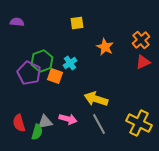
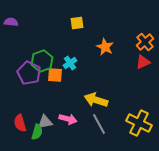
purple semicircle: moved 6 px left
orange cross: moved 4 px right, 2 px down
orange square: moved 1 px up; rotated 14 degrees counterclockwise
yellow arrow: moved 1 px down
red semicircle: moved 1 px right
